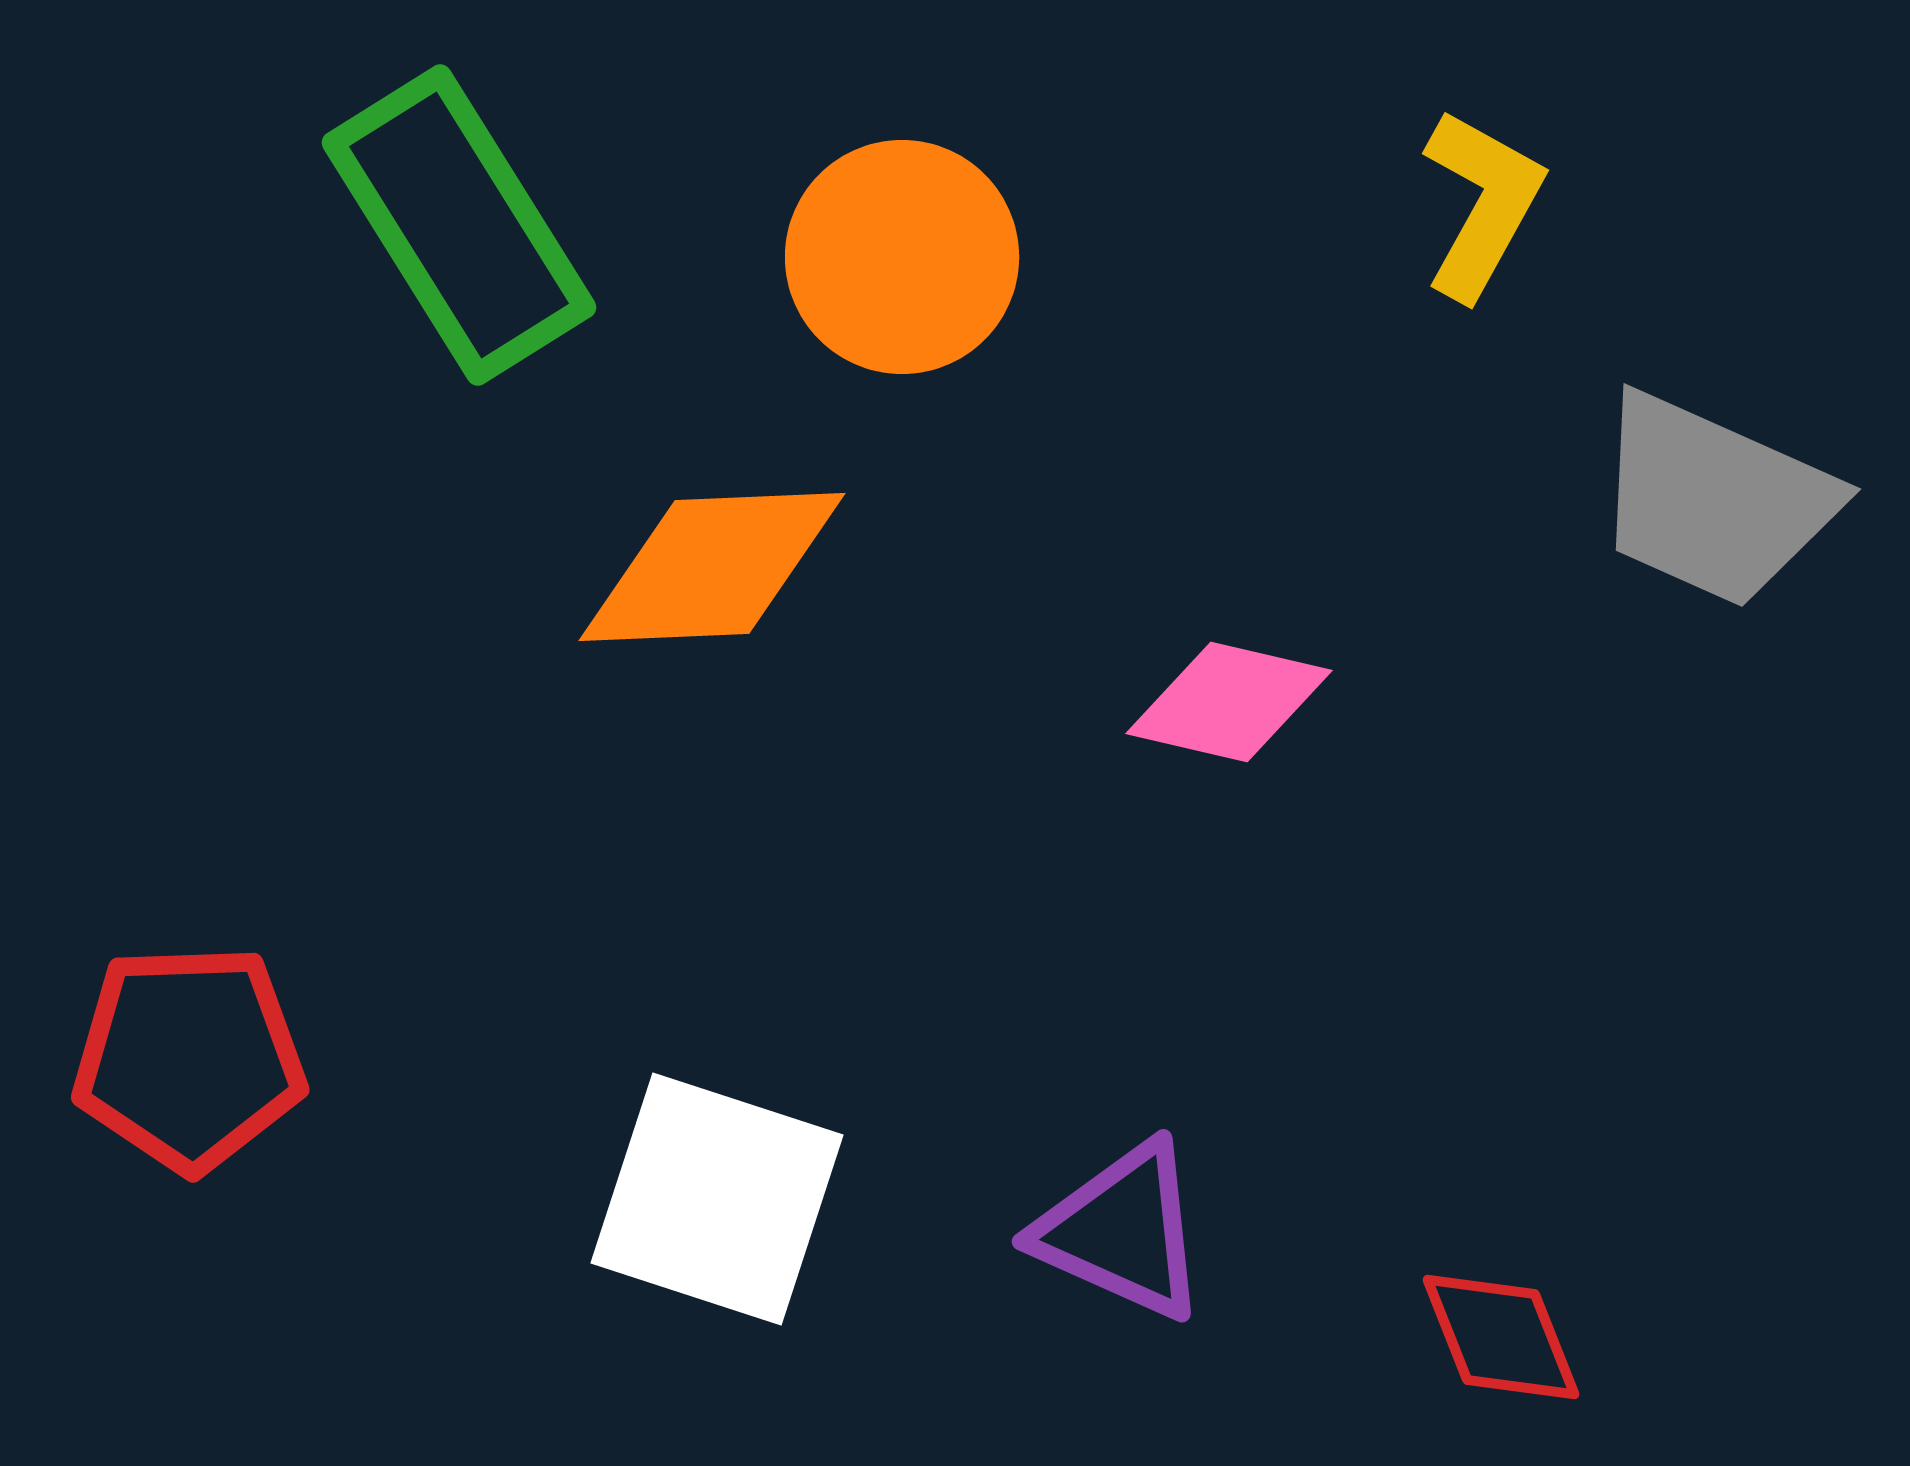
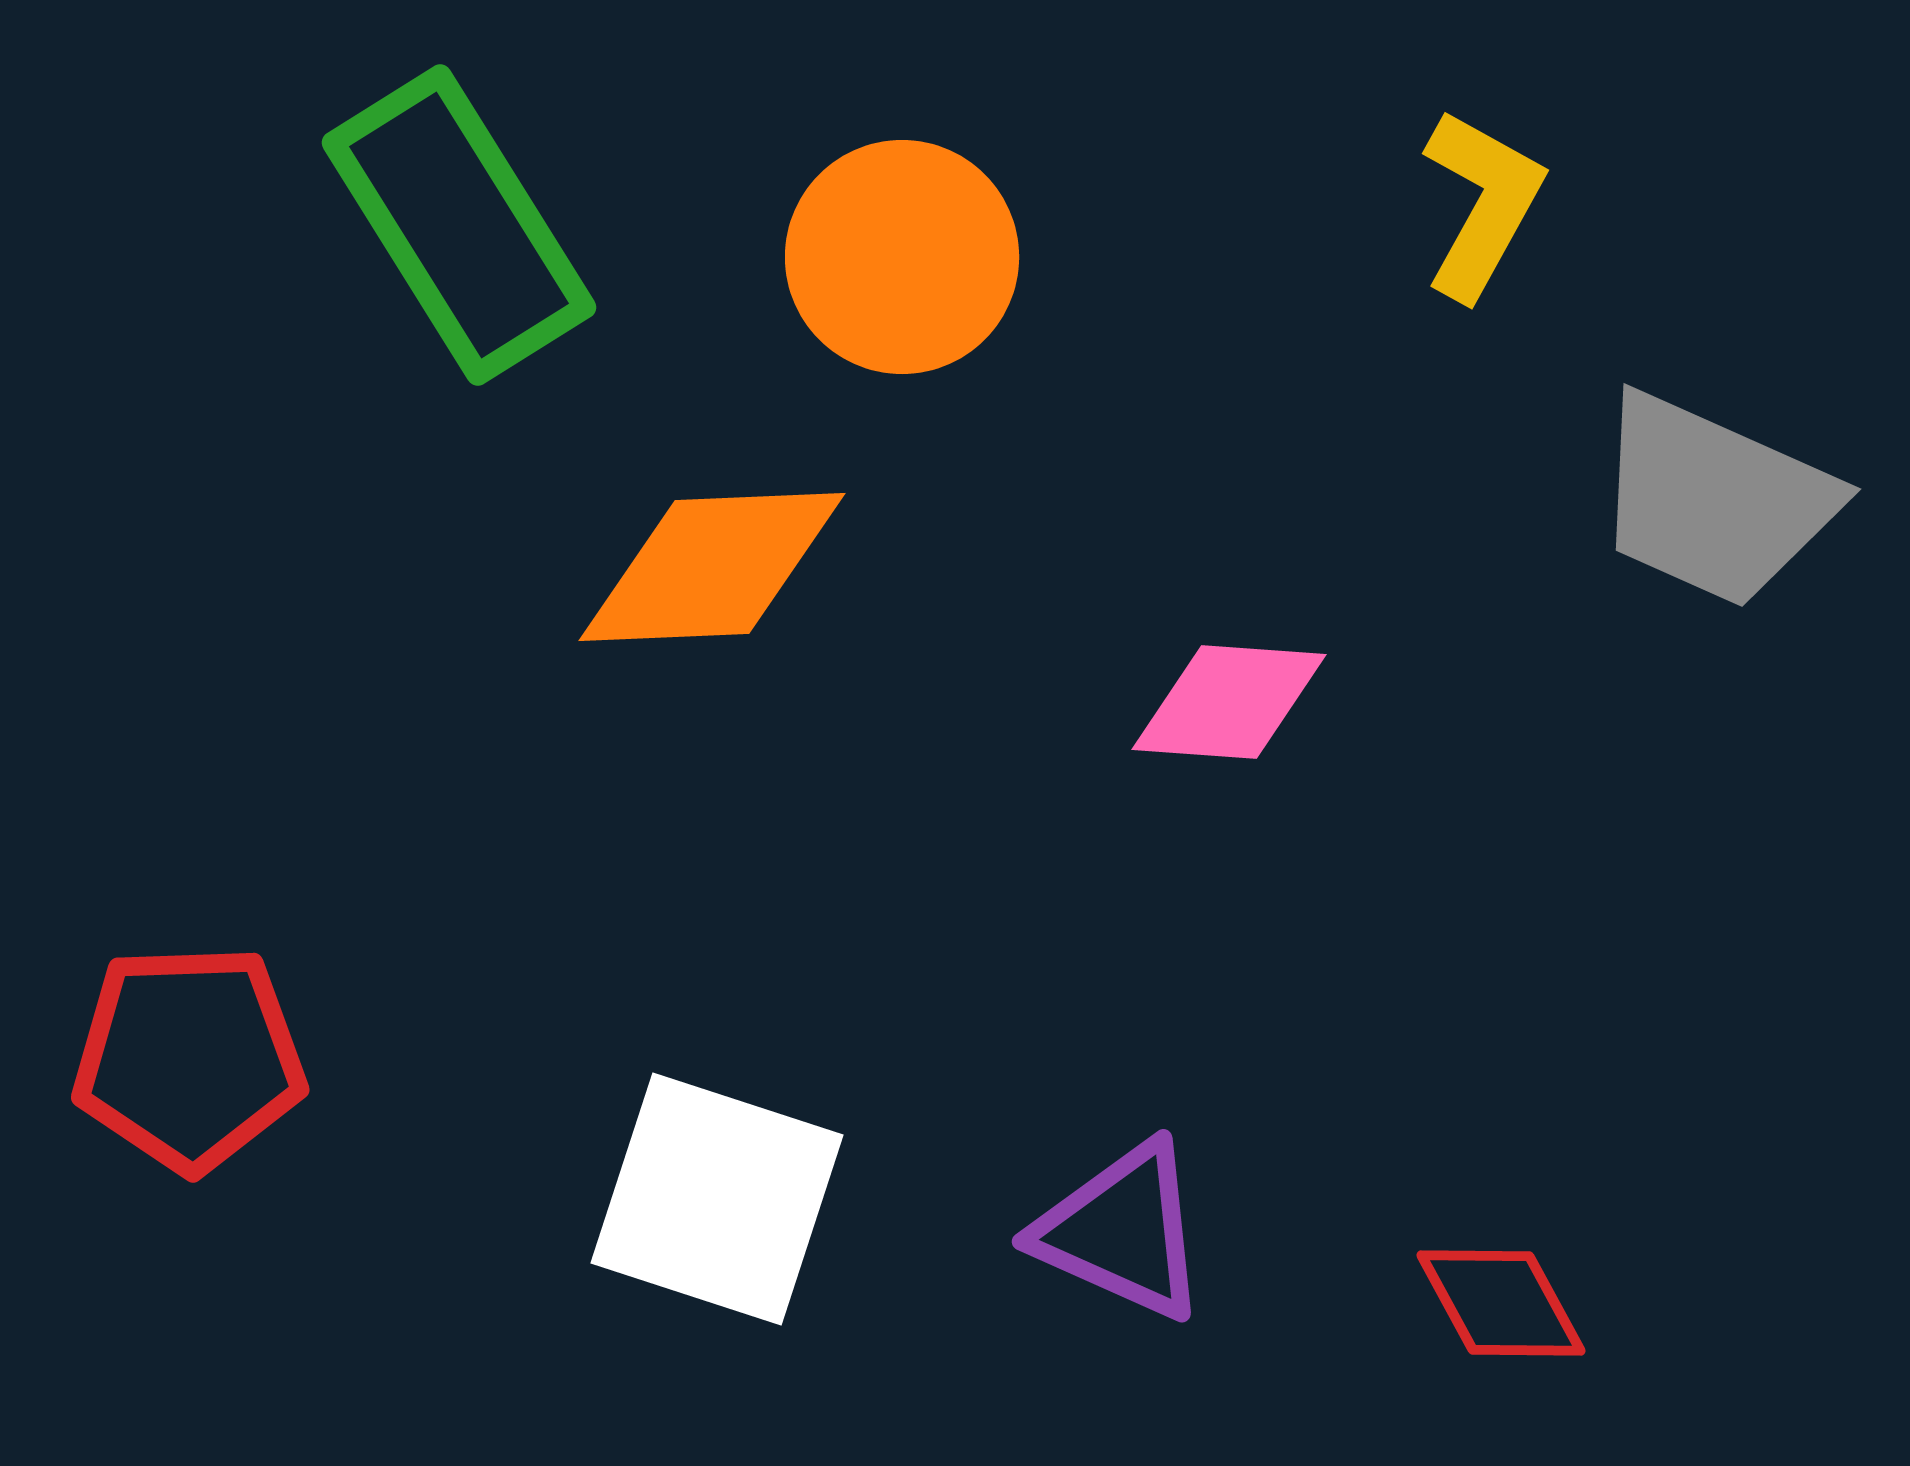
pink diamond: rotated 9 degrees counterclockwise
red diamond: moved 34 px up; rotated 7 degrees counterclockwise
